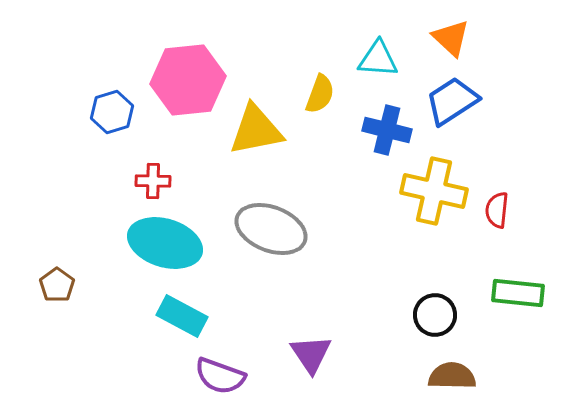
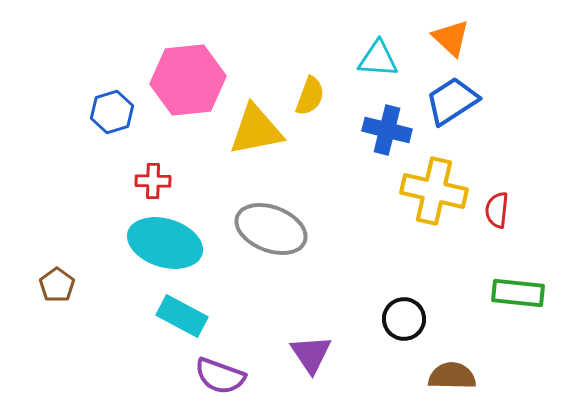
yellow semicircle: moved 10 px left, 2 px down
black circle: moved 31 px left, 4 px down
